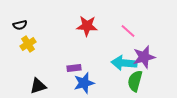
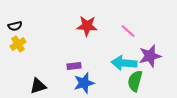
black semicircle: moved 5 px left, 1 px down
yellow cross: moved 10 px left
purple star: moved 6 px right, 1 px up
purple rectangle: moved 2 px up
